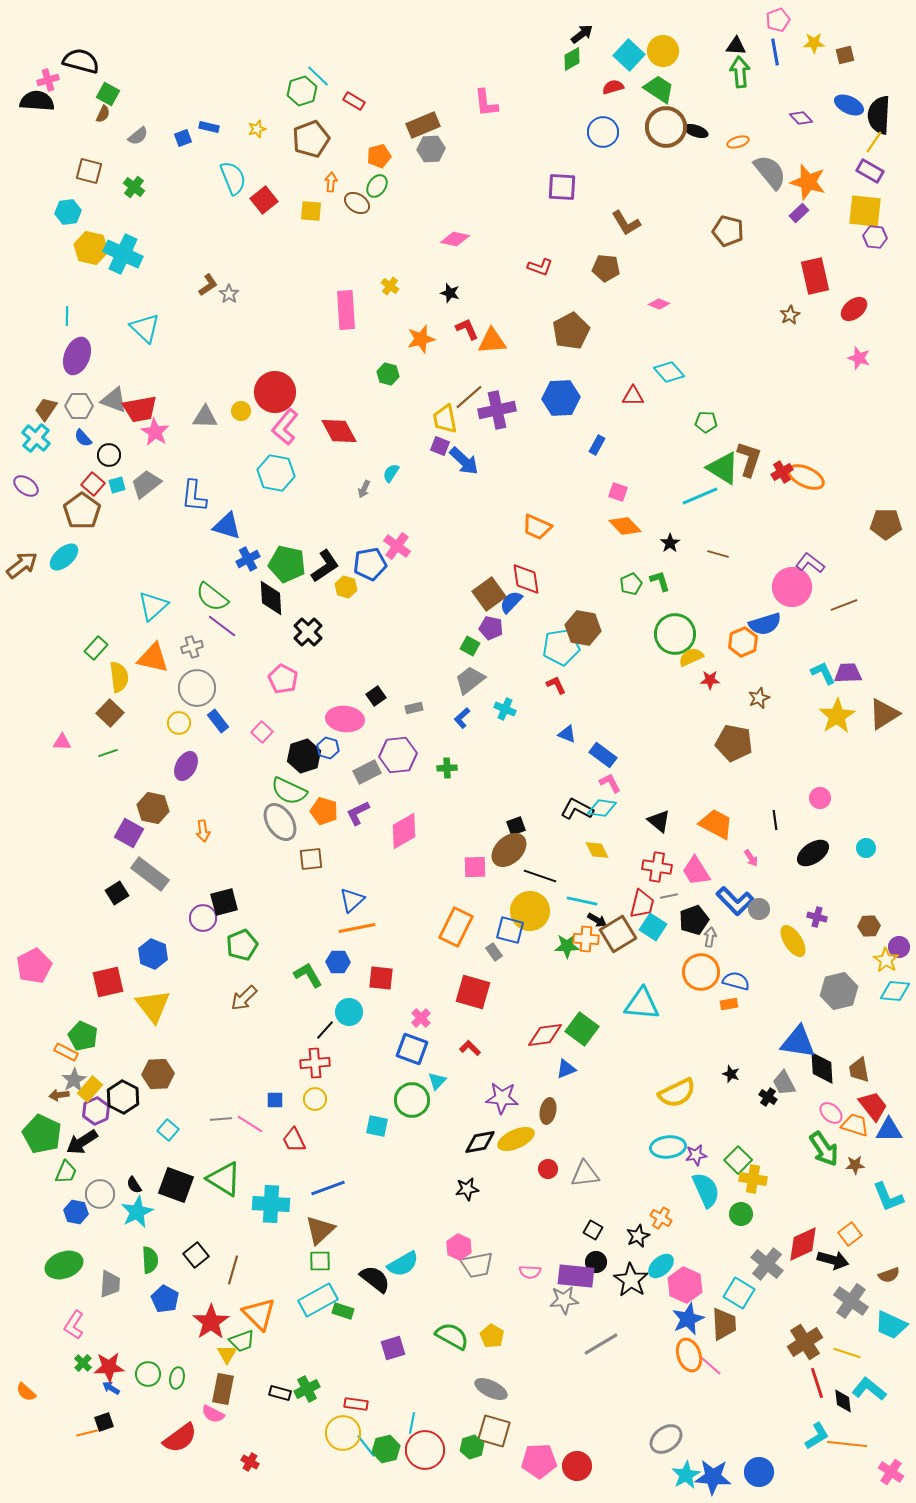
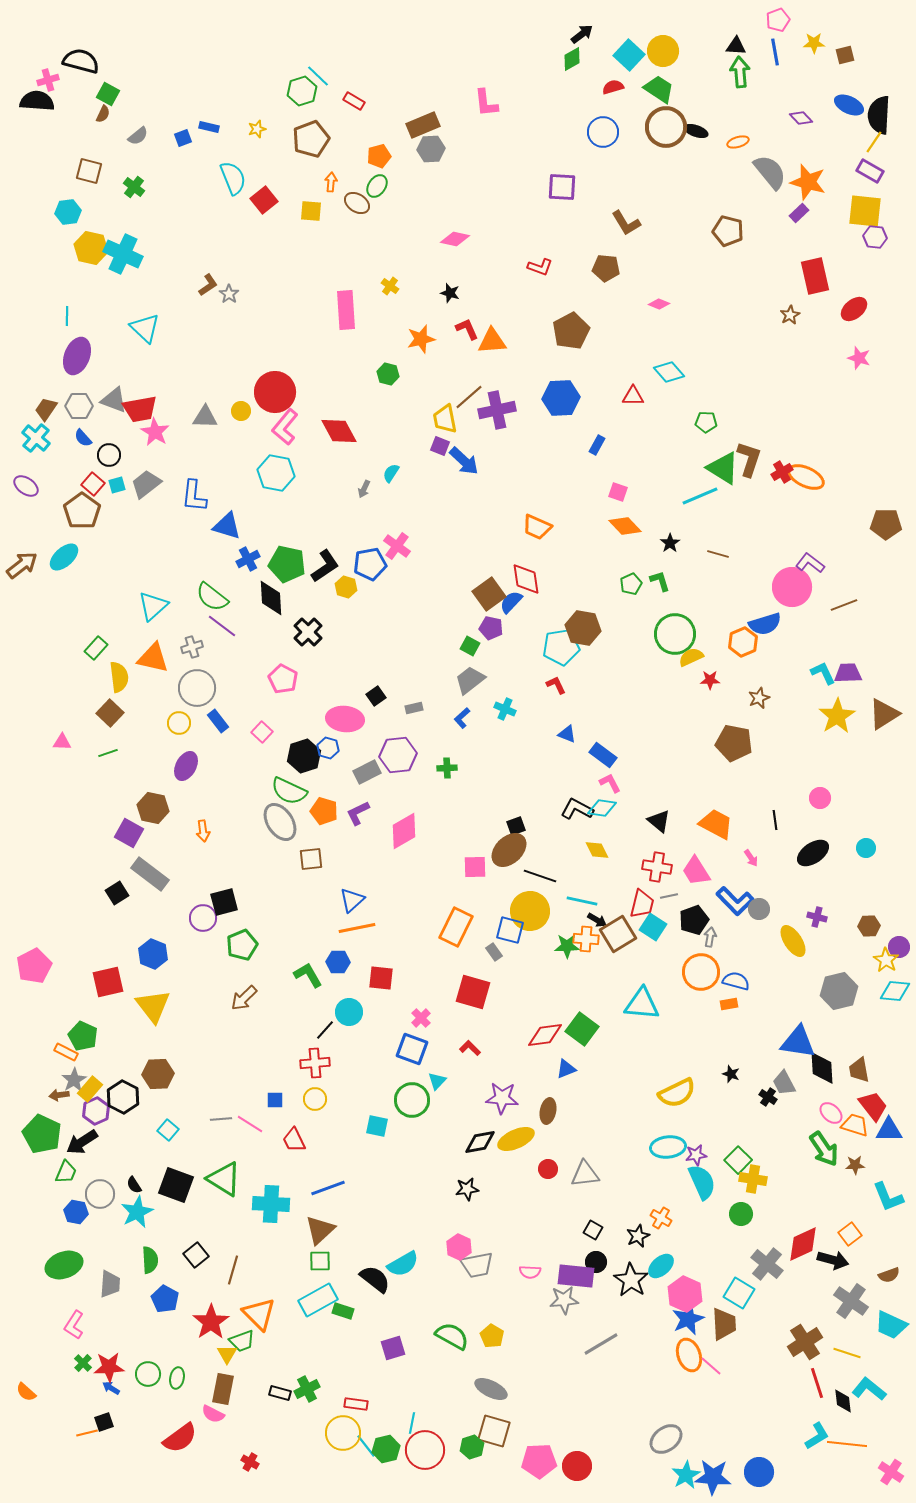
cyan semicircle at (706, 1190): moved 4 px left, 8 px up
pink hexagon at (685, 1285): moved 9 px down
